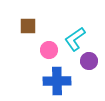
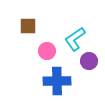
pink circle: moved 2 px left, 1 px down
